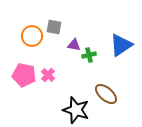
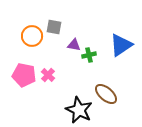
black star: moved 3 px right; rotated 8 degrees clockwise
